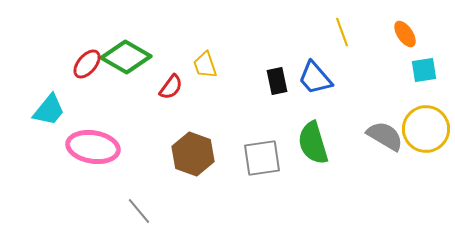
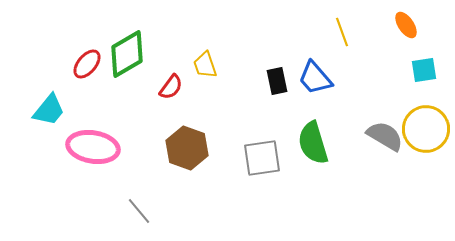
orange ellipse: moved 1 px right, 9 px up
green diamond: moved 1 px right, 3 px up; rotated 60 degrees counterclockwise
brown hexagon: moved 6 px left, 6 px up
